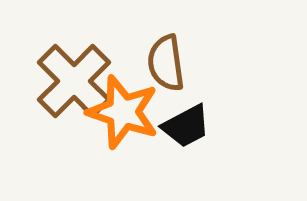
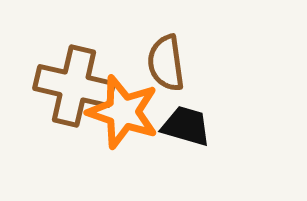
brown cross: moved 5 px down; rotated 32 degrees counterclockwise
black trapezoid: rotated 136 degrees counterclockwise
